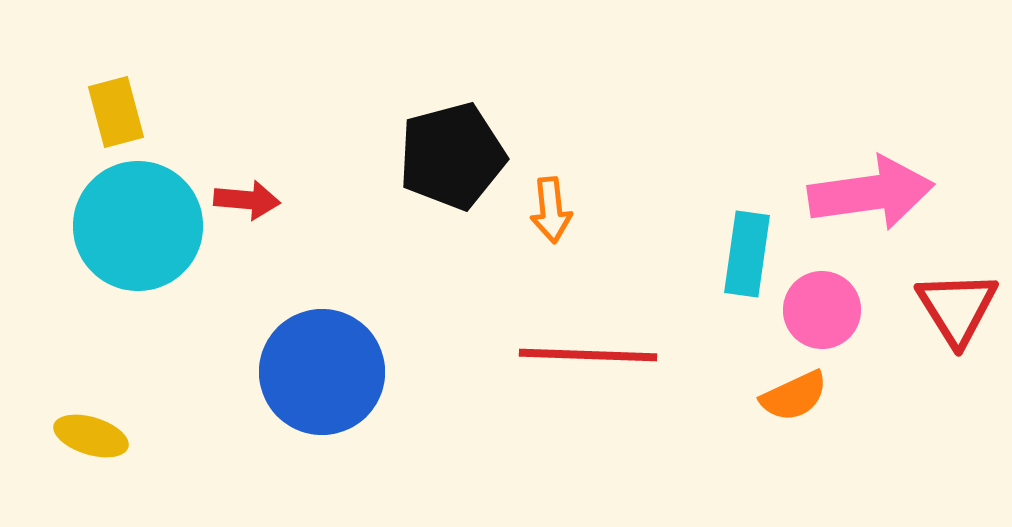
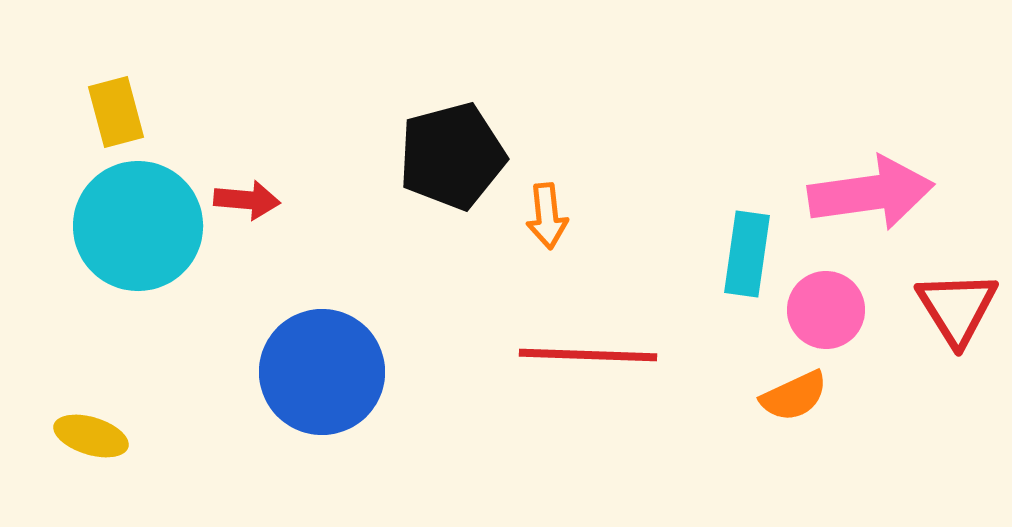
orange arrow: moved 4 px left, 6 px down
pink circle: moved 4 px right
